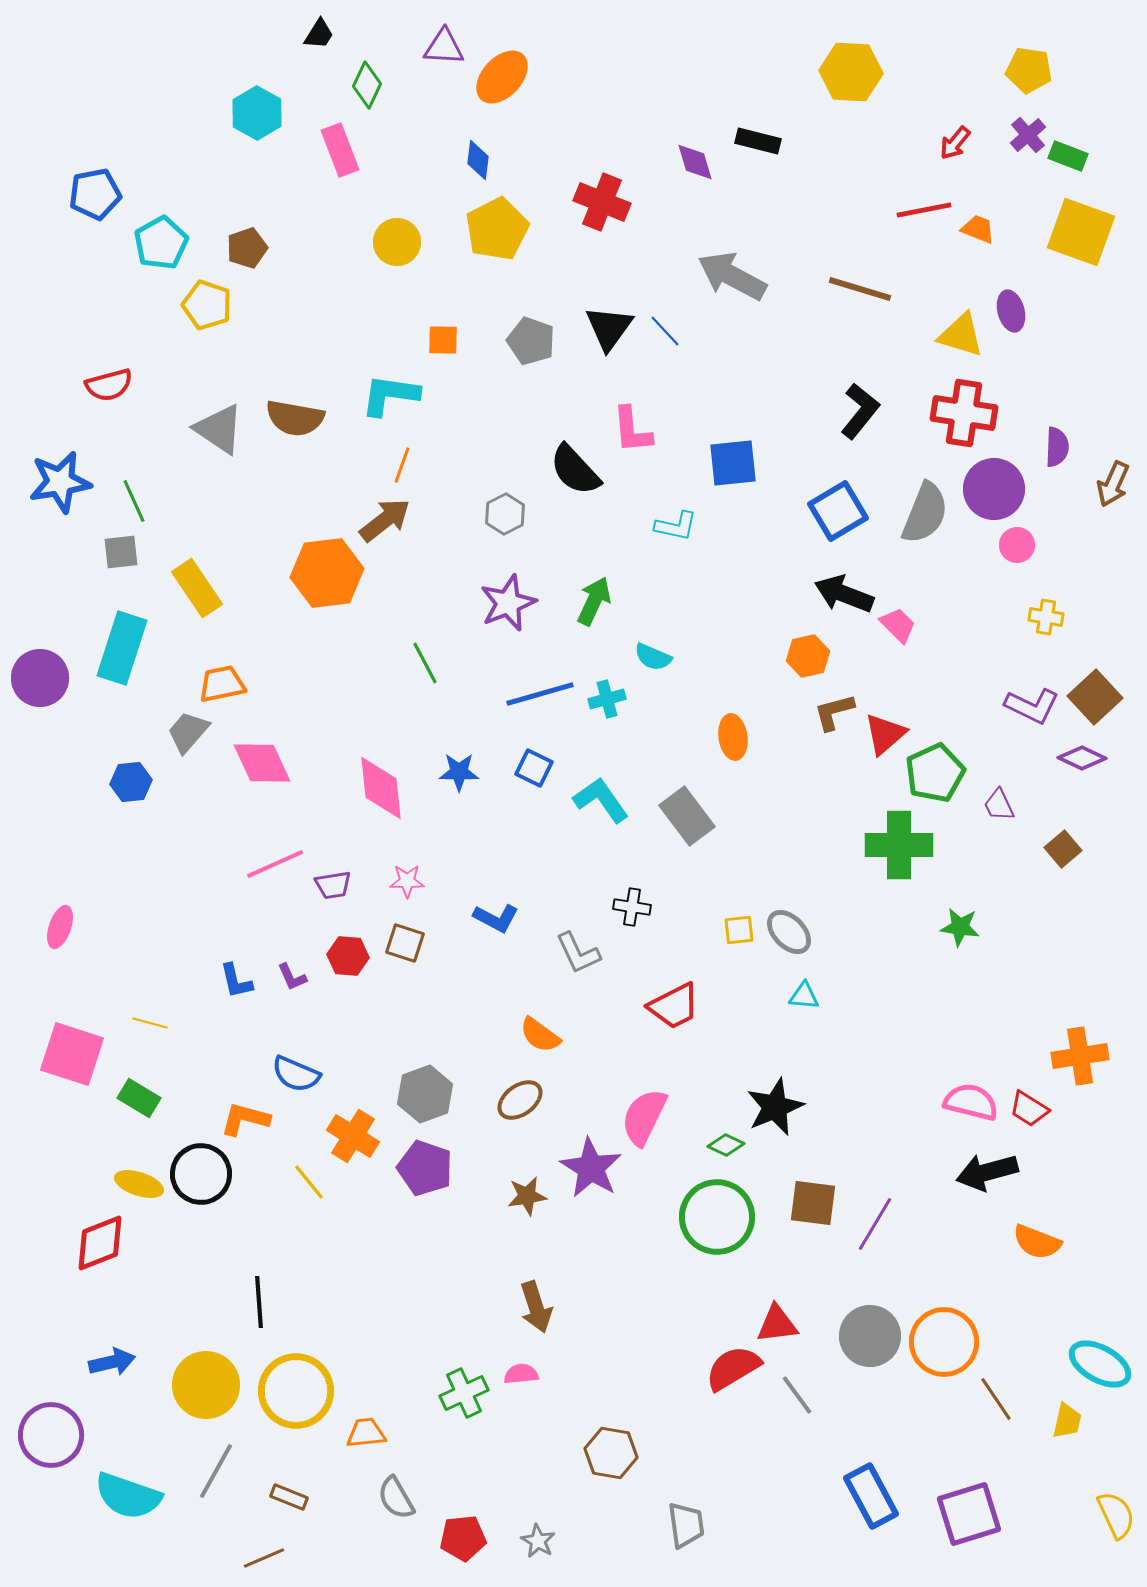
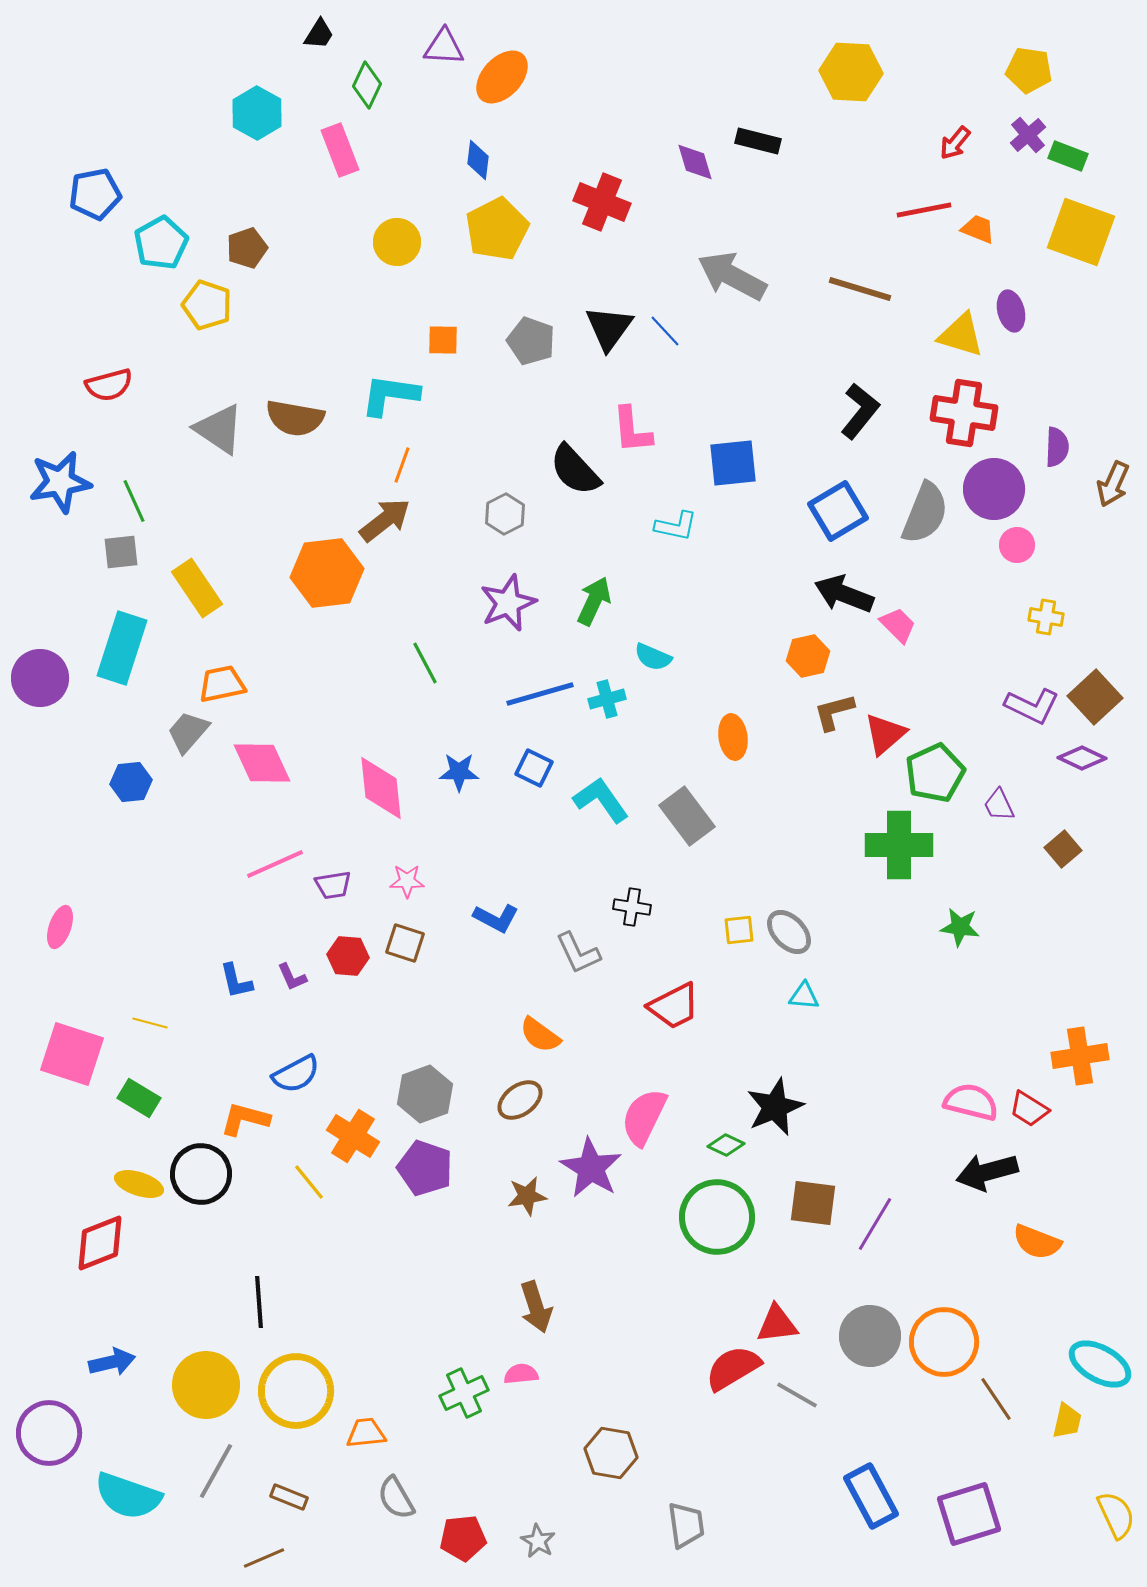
blue semicircle at (296, 1074): rotated 51 degrees counterclockwise
gray line at (797, 1395): rotated 24 degrees counterclockwise
purple circle at (51, 1435): moved 2 px left, 2 px up
